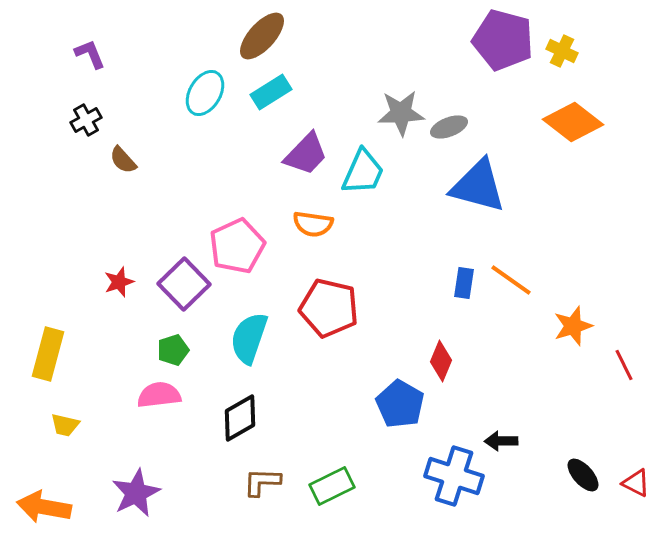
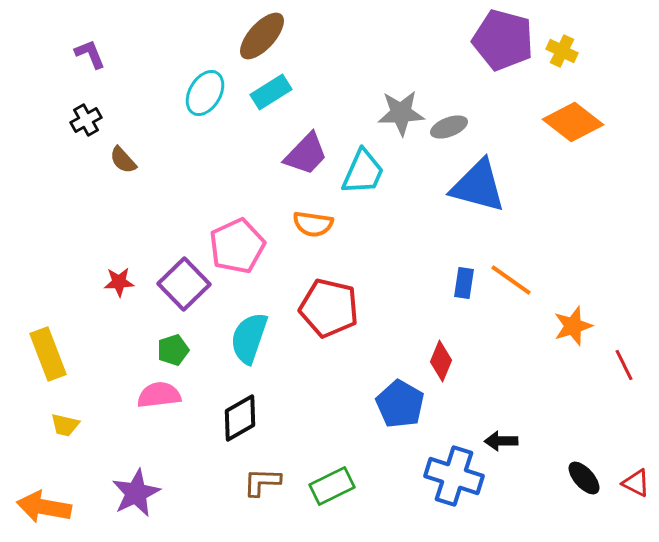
red star: rotated 16 degrees clockwise
yellow rectangle: rotated 36 degrees counterclockwise
black ellipse: moved 1 px right, 3 px down
